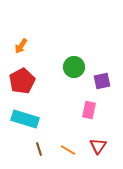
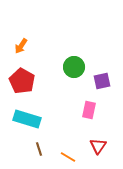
red pentagon: rotated 15 degrees counterclockwise
cyan rectangle: moved 2 px right
orange line: moved 7 px down
